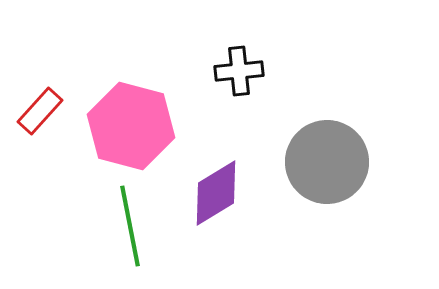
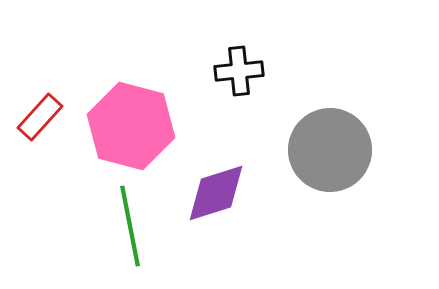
red rectangle: moved 6 px down
gray circle: moved 3 px right, 12 px up
purple diamond: rotated 14 degrees clockwise
